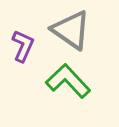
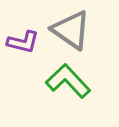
purple L-shape: moved 4 px up; rotated 80 degrees clockwise
